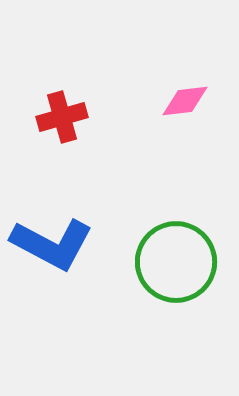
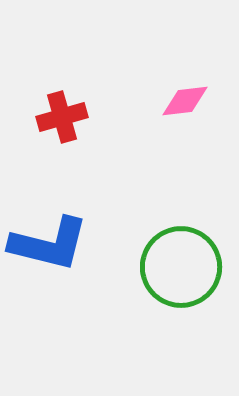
blue L-shape: moved 3 px left; rotated 14 degrees counterclockwise
green circle: moved 5 px right, 5 px down
